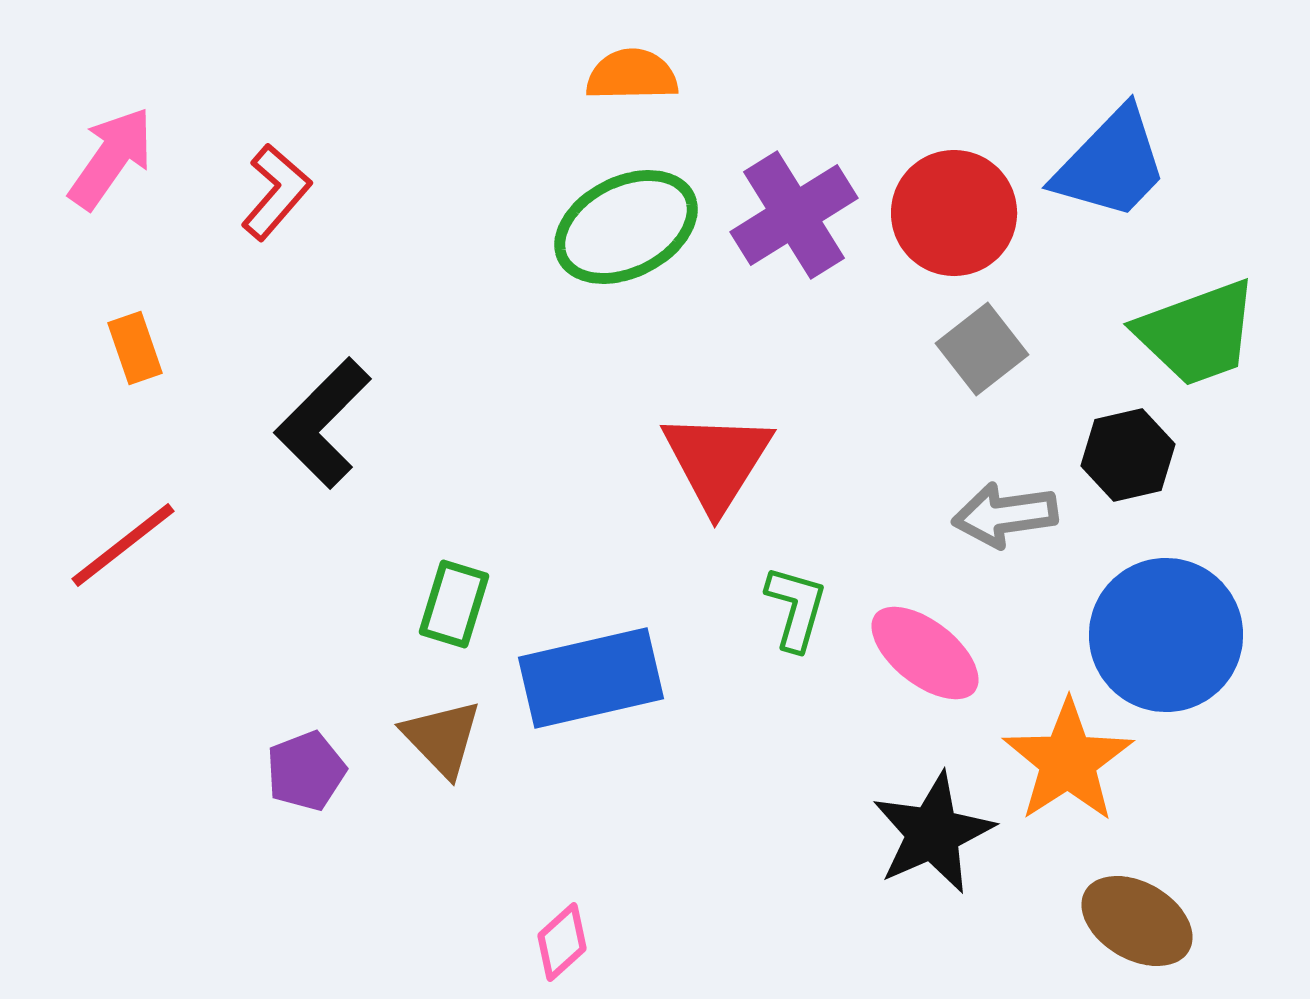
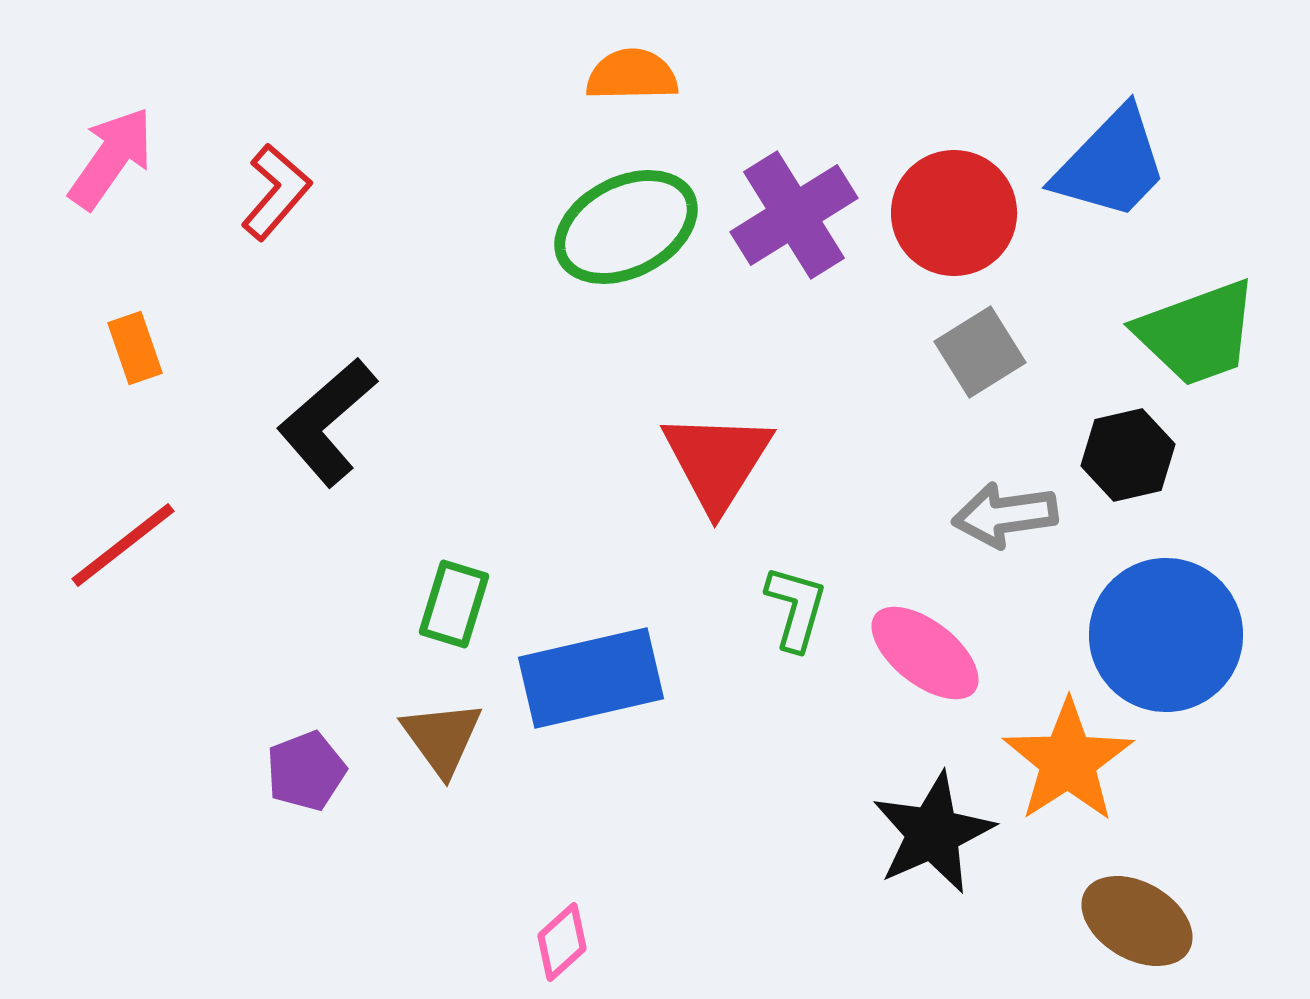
gray square: moved 2 px left, 3 px down; rotated 6 degrees clockwise
black L-shape: moved 4 px right, 1 px up; rotated 4 degrees clockwise
brown triangle: rotated 8 degrees clockwise
